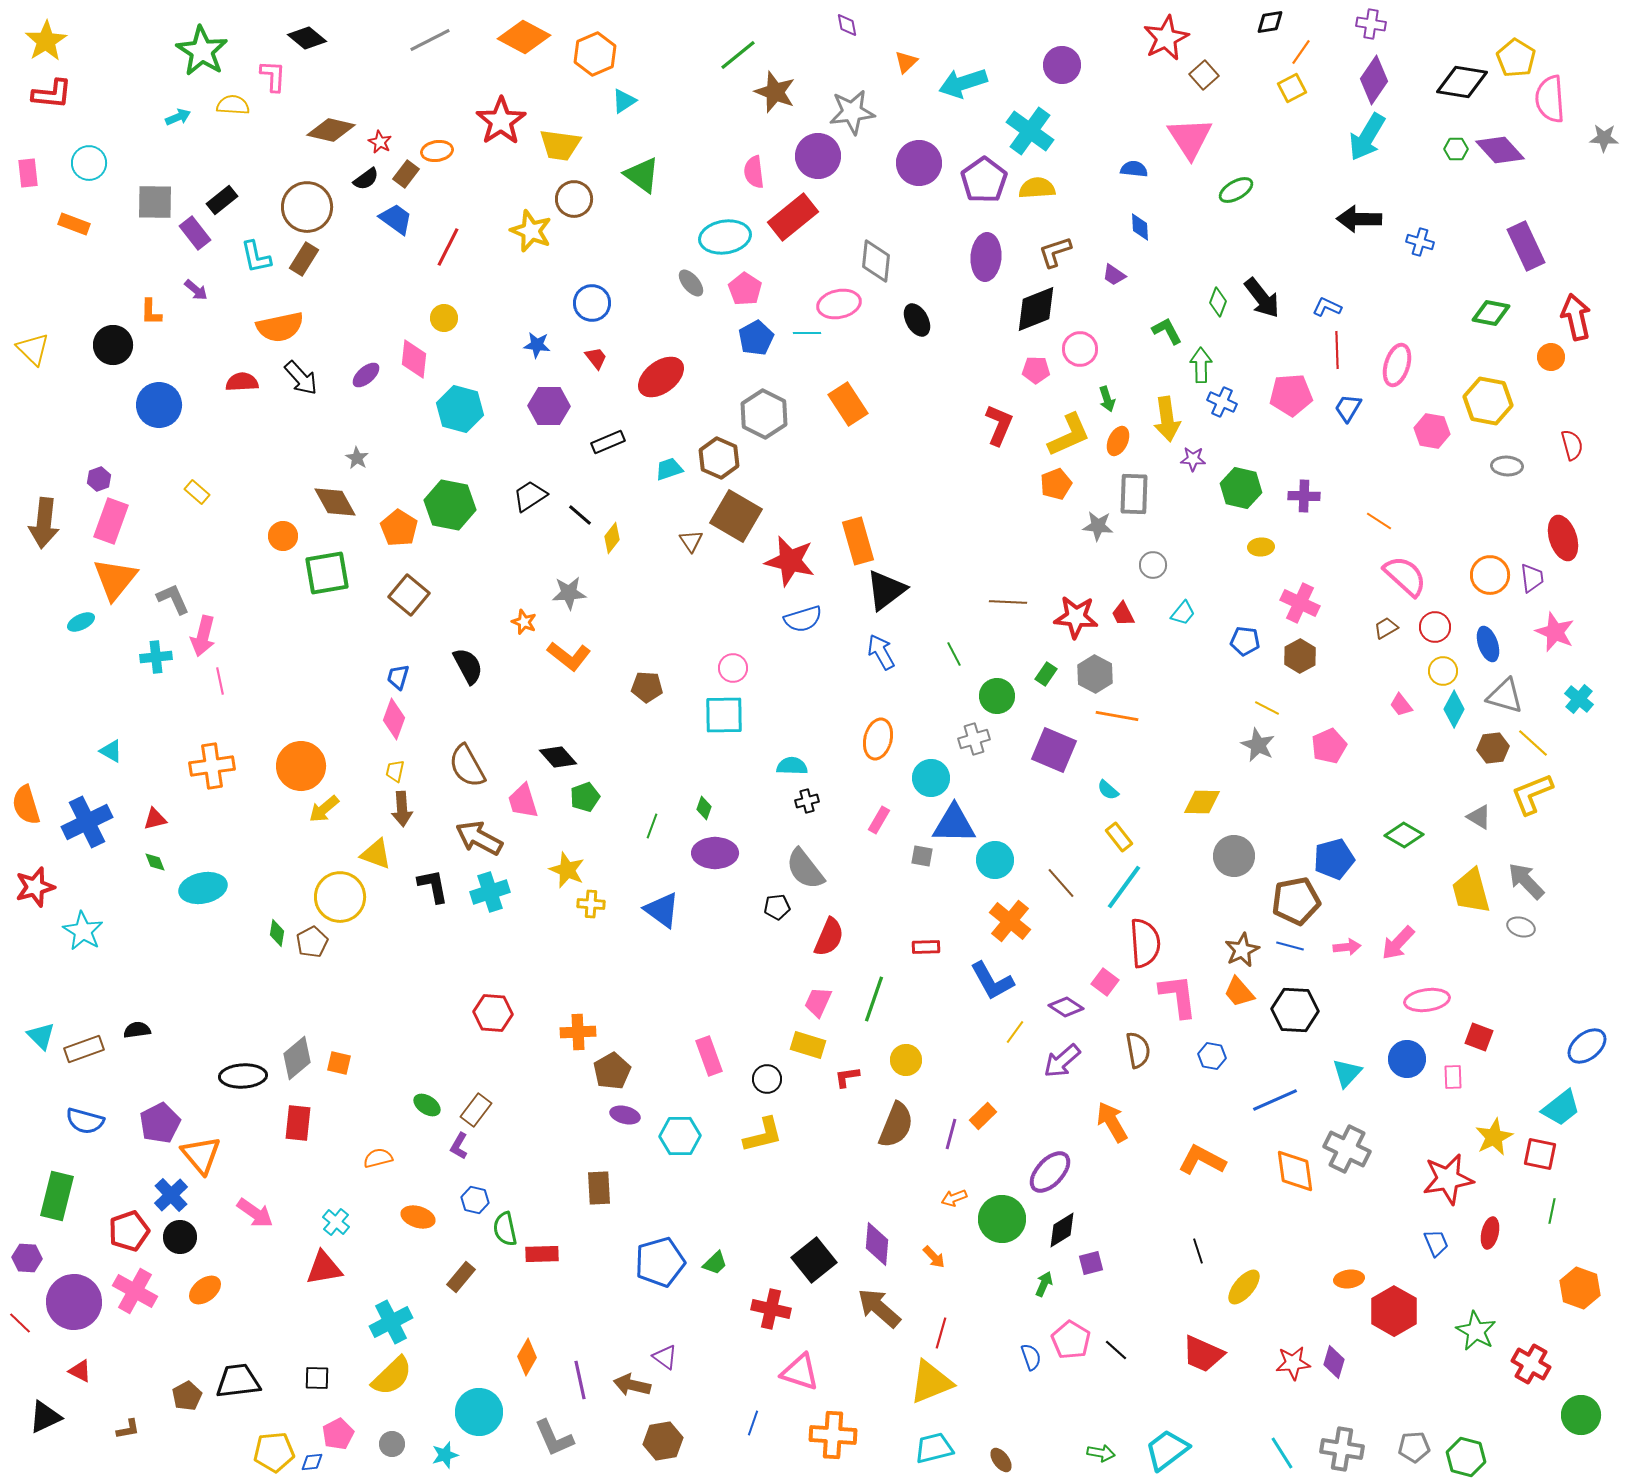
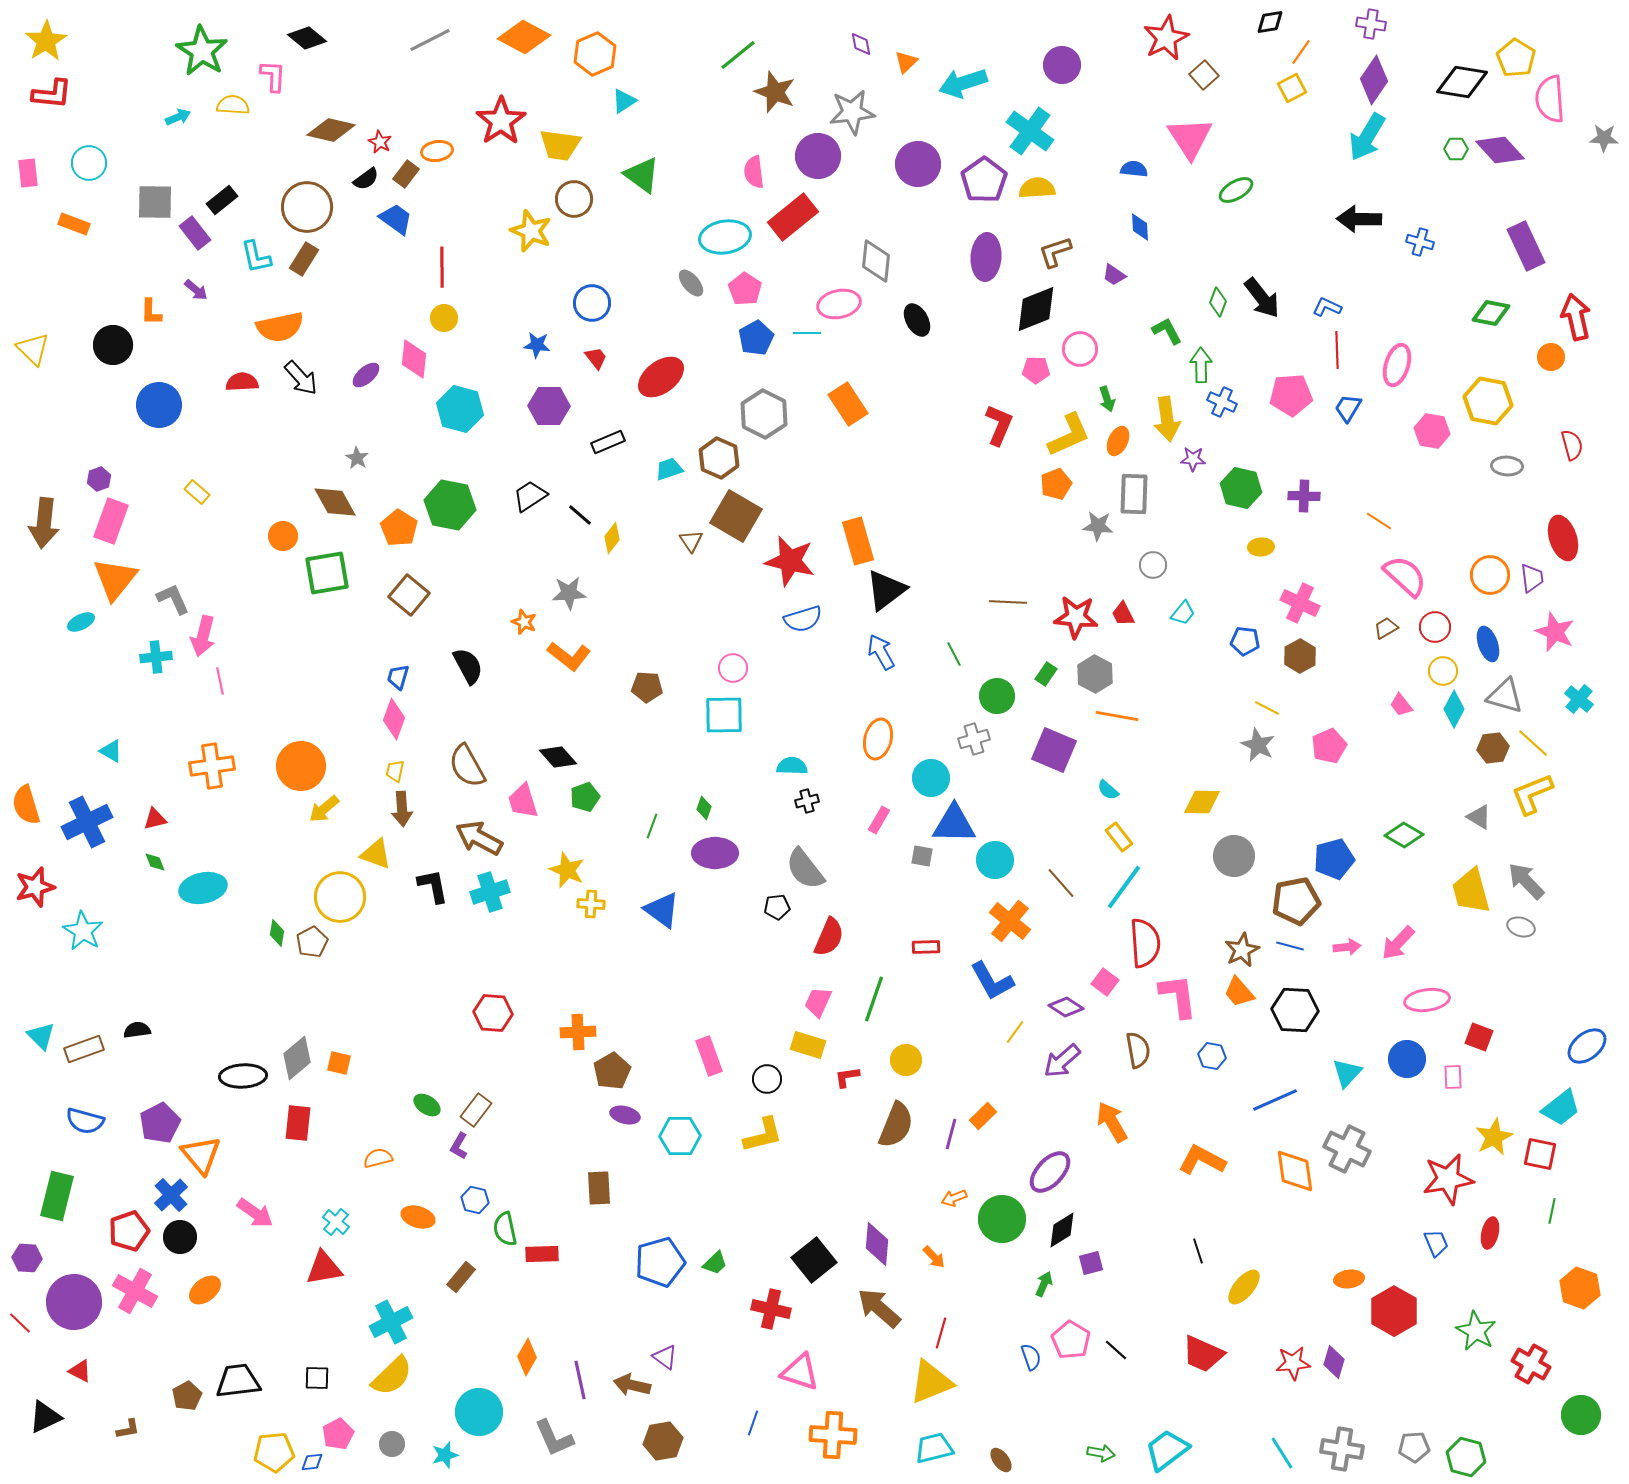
purple diamond at (847, 25): moved 14 px right, 19 px down
purple circle at (919, 163): moved 1 px left, 1 px down
red line at (448, 247): moved 6 px left, 20 px down; rotated 27 degrees counterclockwise
